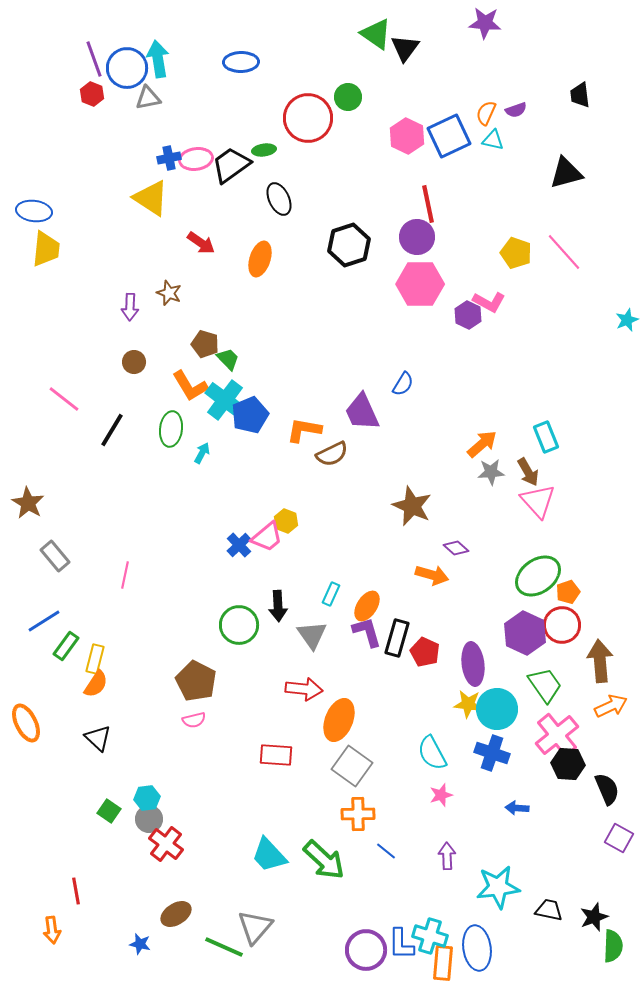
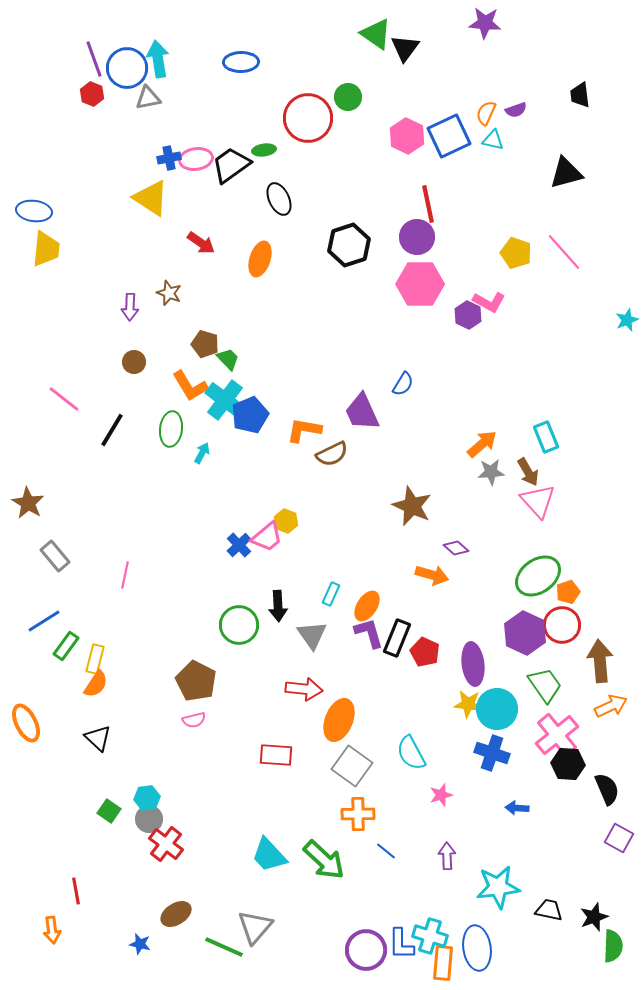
purple L-shape at (367, 632): moved 2 px right, 1 px down
black rectangle at (397, 638): rotated 6 degrees clockwise
cyan semicircle at (432, 753): moved 21 px left
